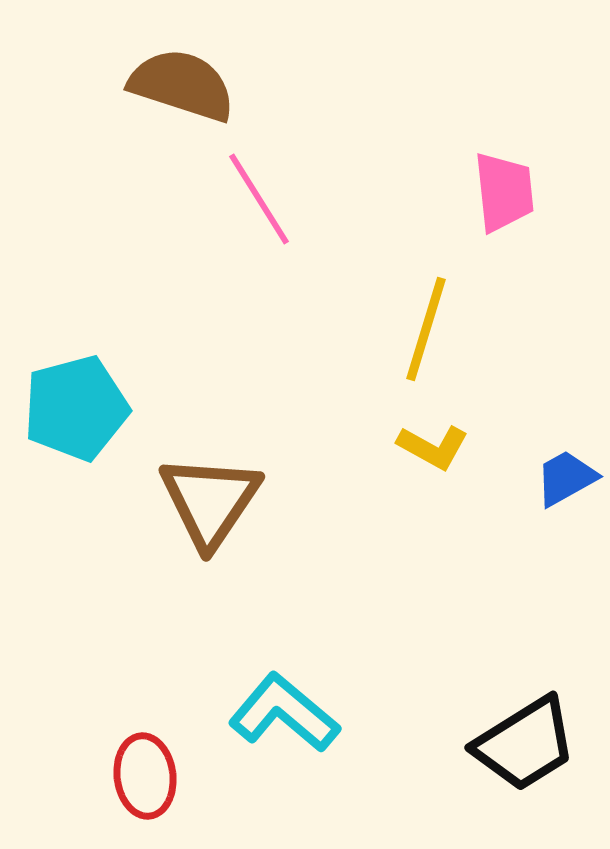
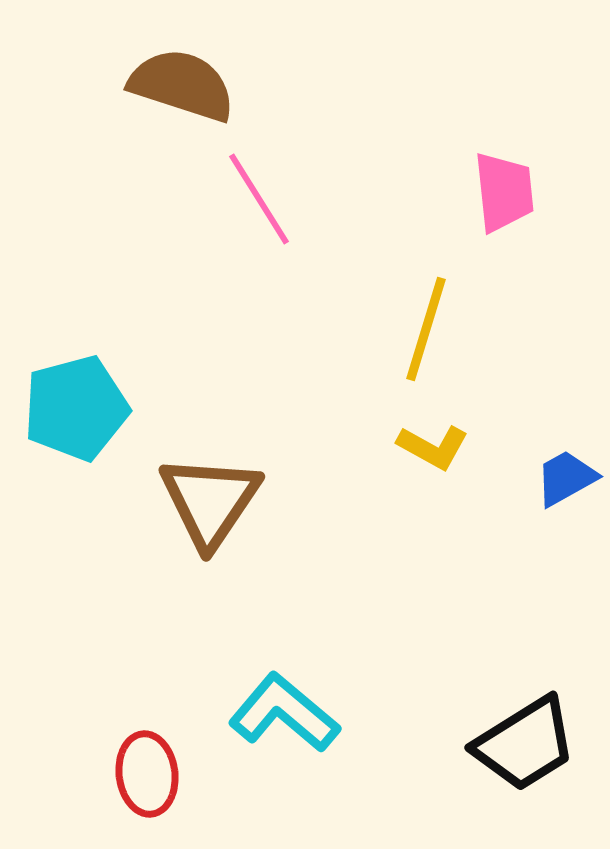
red ellipse: moved 2 px right, 2 px up
